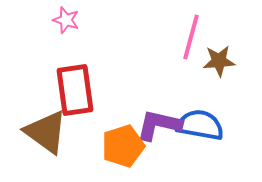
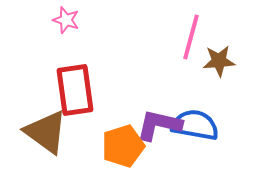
blue semicircle: moved 5 px left
